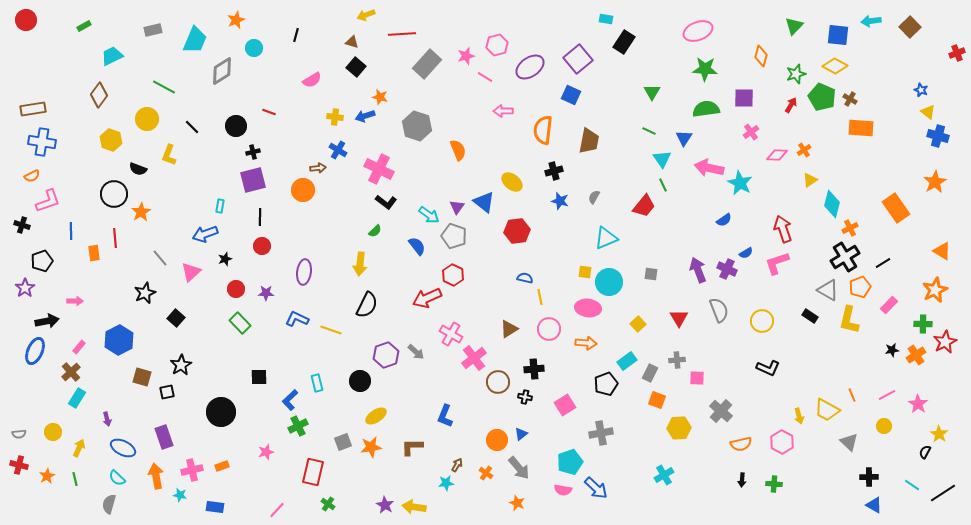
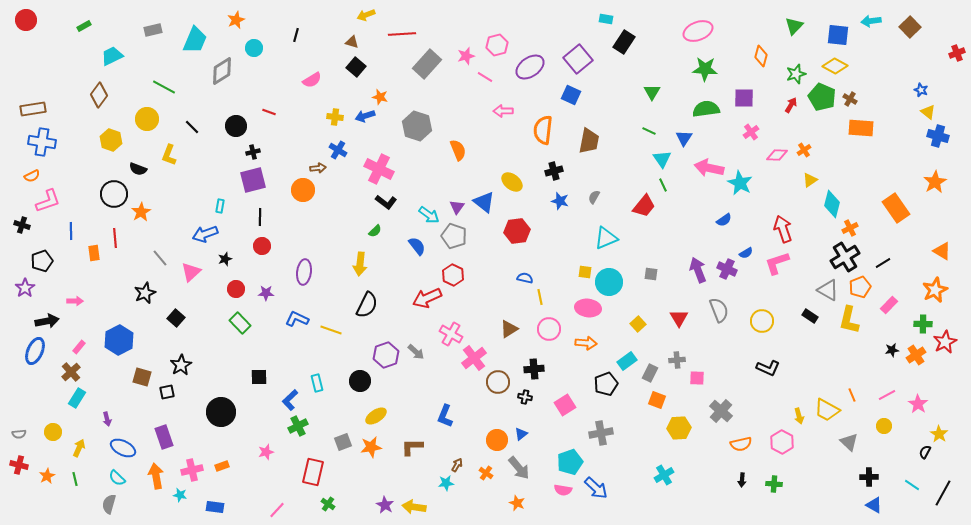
black line at (943, 493): rotated 28 degrees counterclockwise
